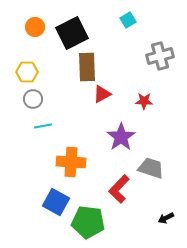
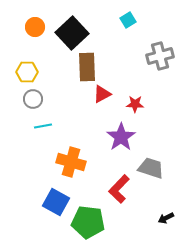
black square: rotated 16 degrees counterclockwise
red star: moved 9 px left, 3 px down
orange cross: rotated 12 degrees clockwise
